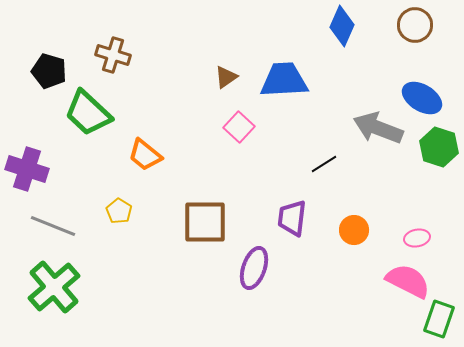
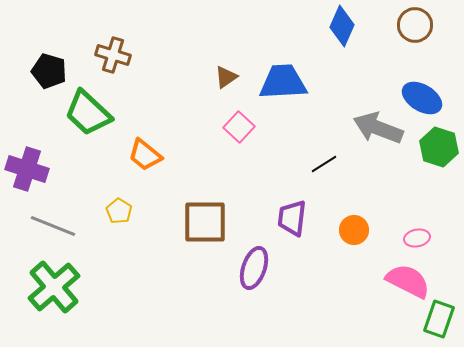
blue trapezoid: moved 1 px left, 2 px down
